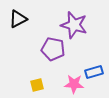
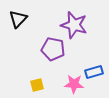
black triangle: rotated 18 degrees counterclockwise
